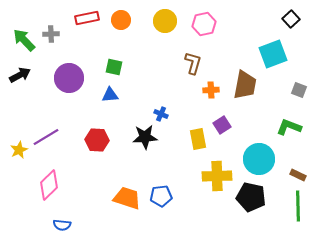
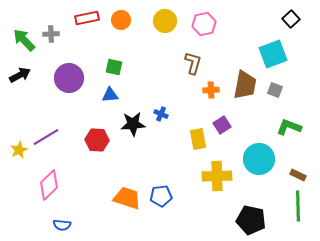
gray square: moved 24 px left
black star: moved 12 px left, 13 px up
black pentagon: moved 23 px down
